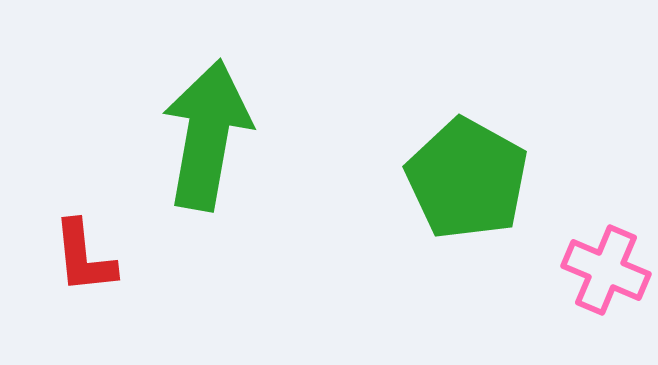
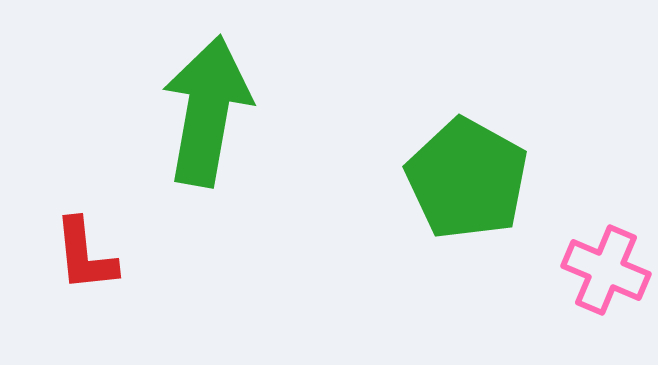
green arrow: moved 24 px up
red L-shape: moved 1 px right, 2 px up
